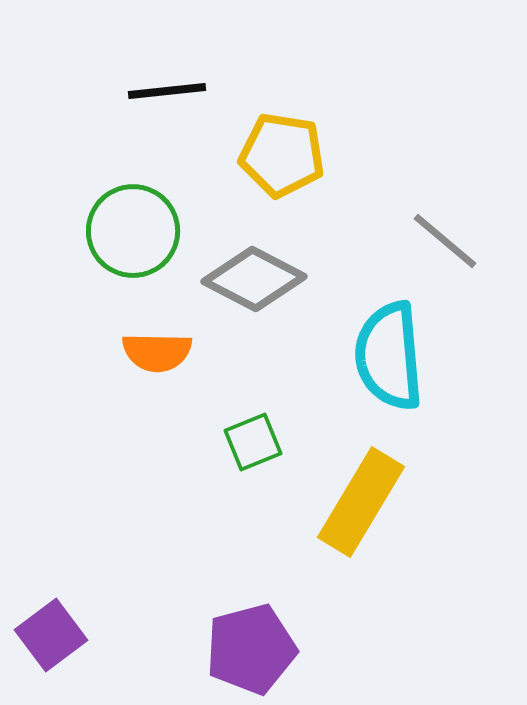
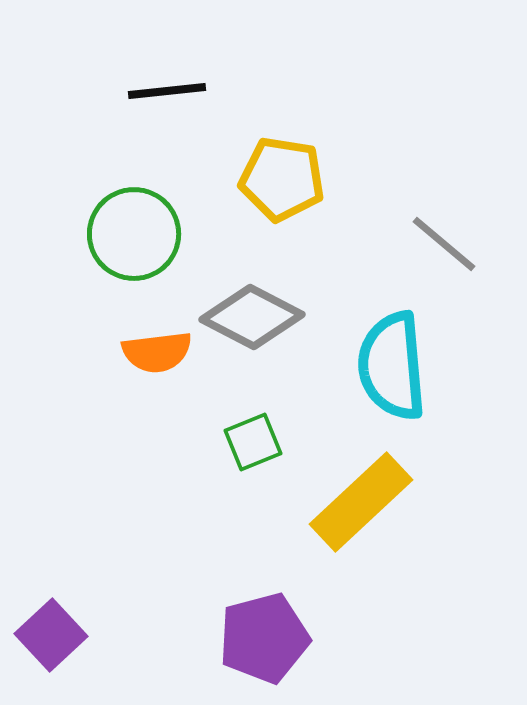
yellow pentagon: moved 24 px down
green circle: moved 1 px right, 3 px down
gray line: moved 1 px left, 3 px down
gray diamond: moved 2 px left, 38 px down
orange semicircle: rotated 8 degrees counterclockwise
cyan semicircle: moved 3 px right, 10 px down
yellow rectangle: rotated 16 degrees clockwise
purple square: rotated 6 degrees counterclockwise
purple pentagon: moved 13 px right, 11 px up
